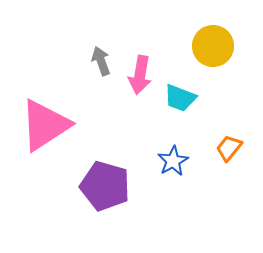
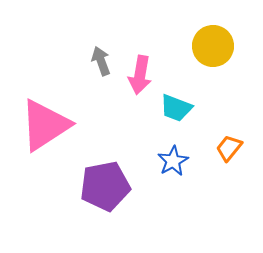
cyan trapezoid: moved 4 px left, 10 px down
purple pentagon: rotated 27 degrees counterclockwise
